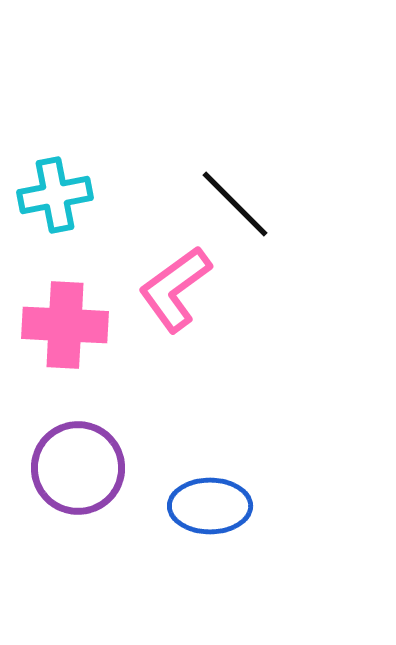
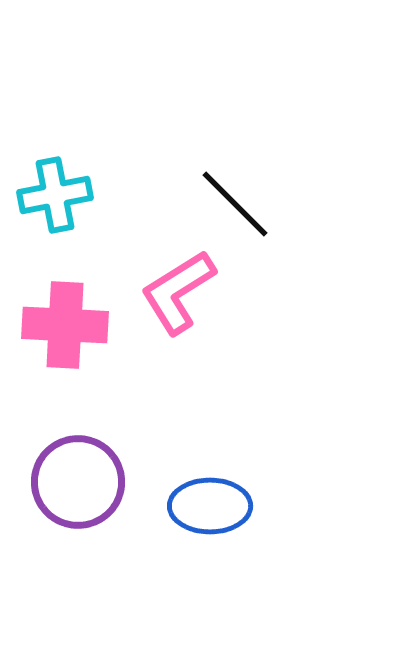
pink L-shape: moved 3 px right, 3 px down; rotated 4 degrees clockwise
purple circle: moved 14 px down
